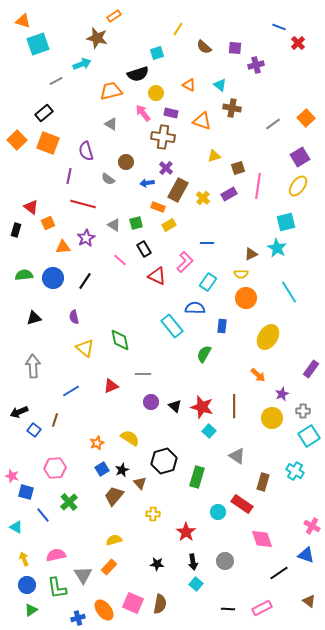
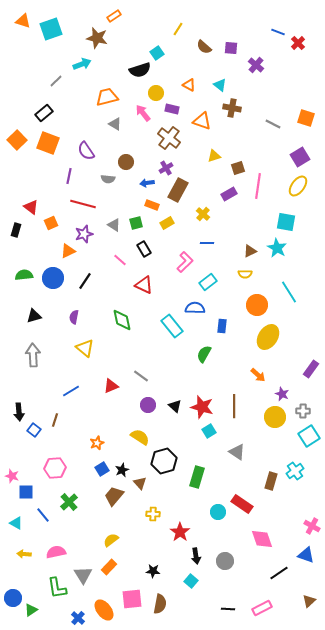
blue line at (279, 27): moved 1 px left, 5 px down
cyan square at (38, 44): moved 13 px right, 15 px up
purple square at (235, 48): moved 4 px left
cyan square at (157, 53): rotated 16 degrees counterclockwise
purple cross at (256, 65): rotated 35 degrees counterclockwise
black semicircle at (138, 74): moved 2 px right, 4 px up
gray line at (56, 81): rotated 16 degrees counterclockwise
orange trapezoid at (111, 91): moved 4 px left, 6 px down
purple rectangle at (171, 113): moved 1 px right, 4 px up
orange square at (306, 118): rotated 30 degrees counterclockwise
gray triangle at (111, 124): moved 4 px right
gray line at (273, 124): rotated 63 degrees clockwise
brown cross at (163, 137): moved 6 px right, 1 px down; rotated 30 degrees clockwise
purple semicircle at (86, 151): rotated 18 degrees counterclockwise
purple cross at (166, 168): rotated 16 degrees clockwise
gray semicircle at (108, 179): rotated 32 degrees counterclockwise
yellow cross at (203, 198): moved 16 px down
orange rectangle at (158, 207): moved 6 px left, 2 px up
cyan square at (286, 222): rotated 24 degrees clockwise
orange square at (48, 223): moved 3 px right
yellow rectangle at (169, 225): moved 2 px left, 2 px up
purple star at (86, 238): moved 2 px left, 4 px up; rotated 12 degrees clockwise
orange triangle at (63, 247): moved 5 px right, 4 px down; rotated 21 degrees counterclockwise
brown triangle at (251, 254): moved 1 px left, 3 px up
yellow semicircle at (241, 274): moved 4 px right
red triangle at (157, 276): moved 13 px left, 9 px down
cyan rectangle at (208, 282): rotated 18 degrees clockwise
orange circle at (246, 298): moved 11 px right, 7 px down
purple semicircle at (74, 317): rotated 24 degrees clockwise
black triangle at (34, 318): moved 2 px up
green diamond at (120, 340): moved 2 px right, 20 px up
gray arrow at (33, 366): moved 11 px up
gray line at (143, 374): moved 2 px left, 2 px down; rotated 35 degrees clockwise
purple star at (282, 394): rotated 24 degrees counterclockwise
purple circle at (151, 402): moved 3 px left, 3 px down
black arrow at (19, 412): rotated 72 degrees counterclockwise
yellow circle at (272, 418): moved 3 px right, 1 px up
cyan square at (209, 431): rotated 16 degrees clockwise
yellow semicircle at (130, 438): moved 10 px right, 1 px up
gray triangle at (237, 456): moved 4 px up
cyan cross at (295, 471): rotated 24 degrees clockwise
brown rectangle at (263, 482): moved 8 px right, 1 px up
blue square at (26, 492): rotated 14 degrees counterclockwise
cyan triangle at (16, 527): moved 4 px up
red star at (186, 532): moved 6 px left
yellow semicircle at (114, 540): moved 3 px left; rotated 21 degrees counterclockwise
pink semicircle at (56, 555): moved 3 px up
yellow arrow at (24, 559): moved 5 px up; rotated 64 degrees counterclockwise
black arrow at (193, 562): moved 3 px right, 6 px up
black star at (157, 564): moved 4 px left, 7 px down
cyan square at (196, 584): moved 5 px left, 3 px up
blue circle at (27, 585): moved 14 px left, 13 px down
brown triangle at (309, 601): rotated 40 degrees clockwise
pink square at (133, 603): moved 1 px left, 4 px up; rotated 30 degrees counterclockwise
blue cross at (78, 618): rotated 32 degrees counterclockwise
